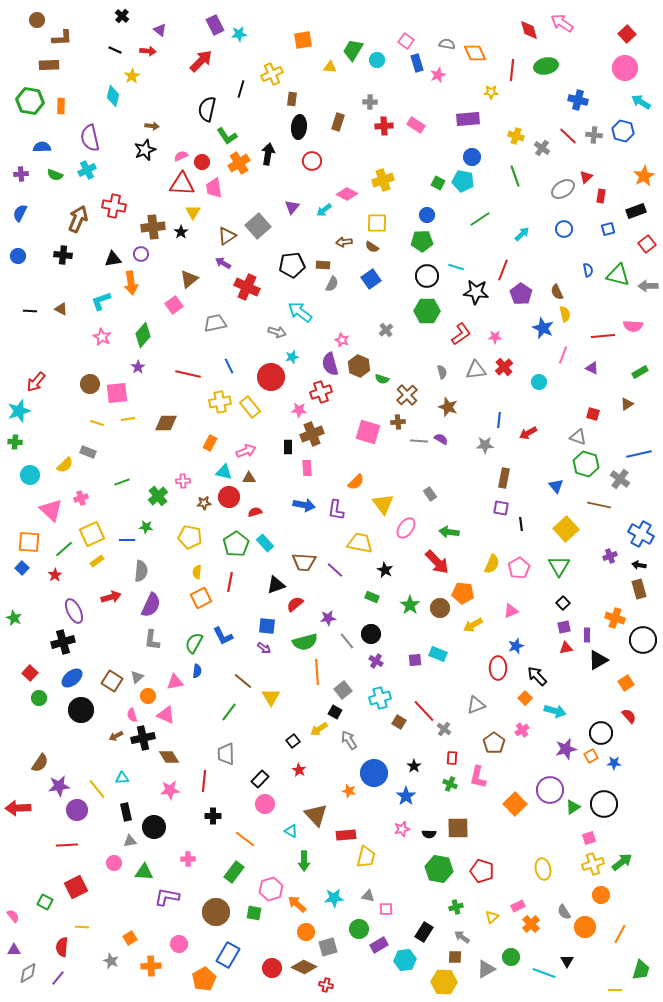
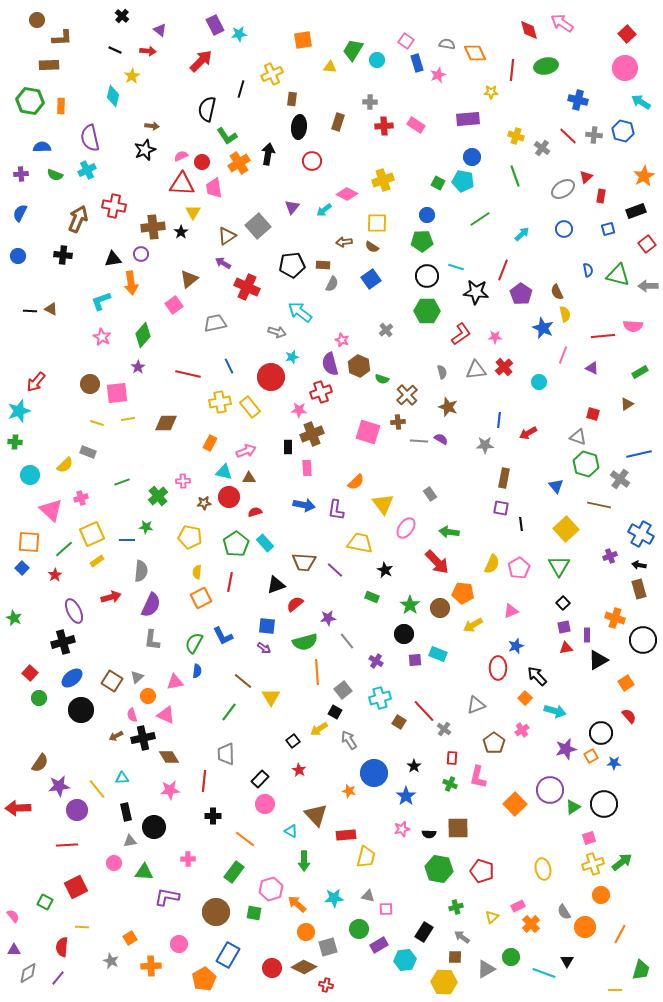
brown triangle at (61, 309): moved 10 px left
black circle at (371, 634): moved 33 px right
